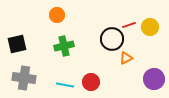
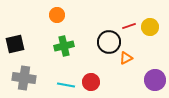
red line: moved 1 px down
black circle: moved 3 px left, 3 px down
black square: moved 2 px left
purple circle: moved 1 px right, 1 px down
cyan line: moved 1 px right
